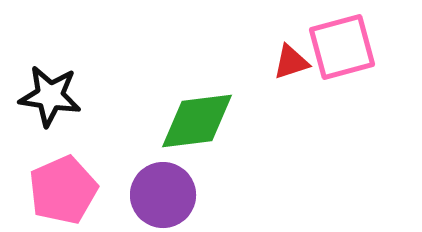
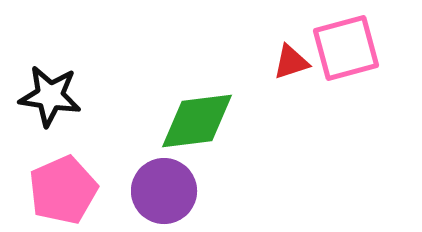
pink square: moved 4 px right, 1 px down
purple circle: moved 1 px right, 4 px up
